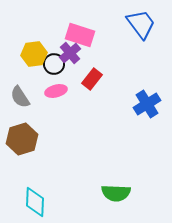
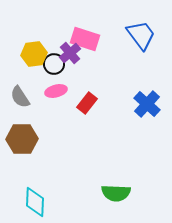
blue trapezoid: moved 11 px down
pink rectangle: moved 5 px right, 4 px down
red rectangle: moved 5 px left, 24 px down
blue cross: rotated 16 degrees counterclockwise
brown hexagon: rotated 16 degrees clockwise
